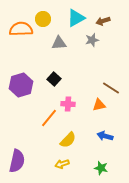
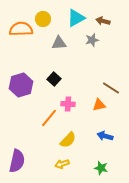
brown arrow: rotated 32 degrees clockwise
